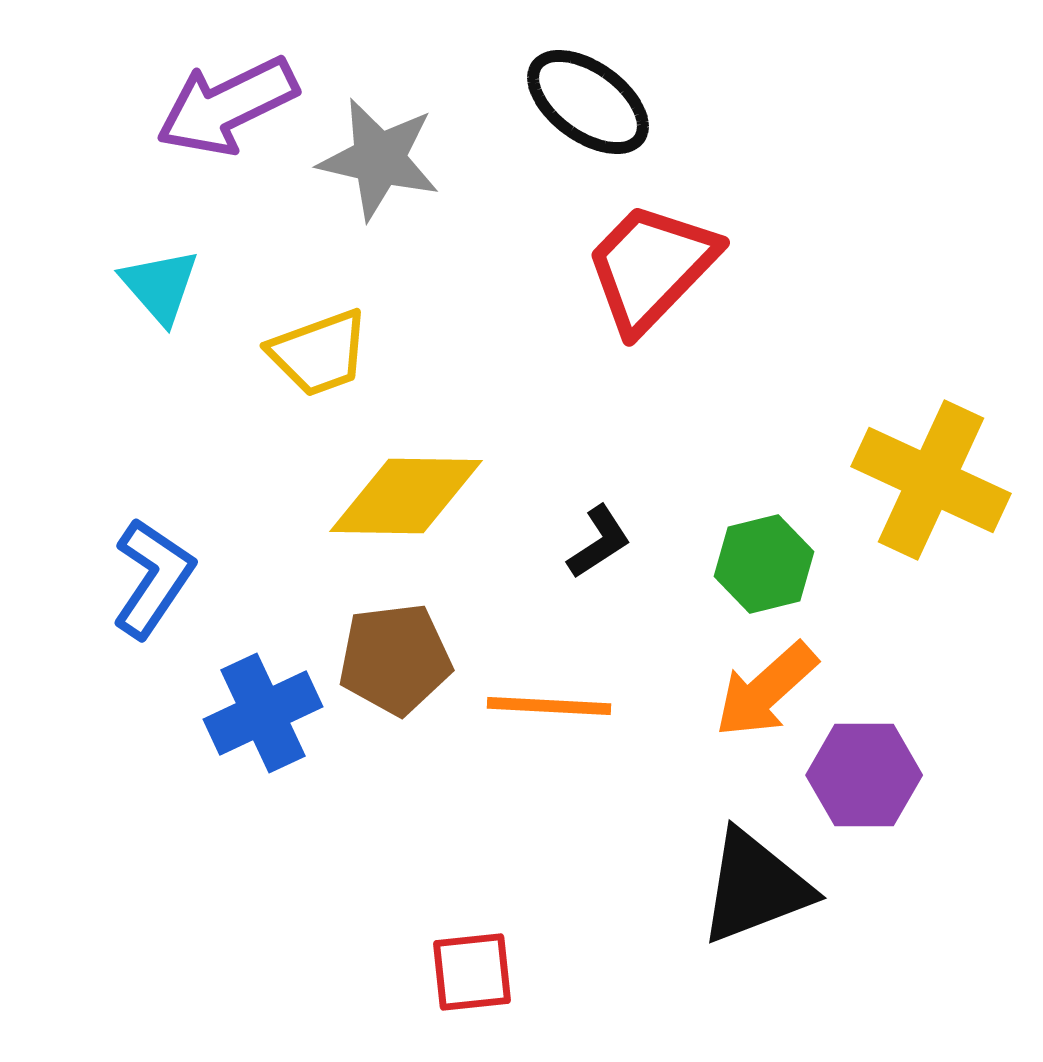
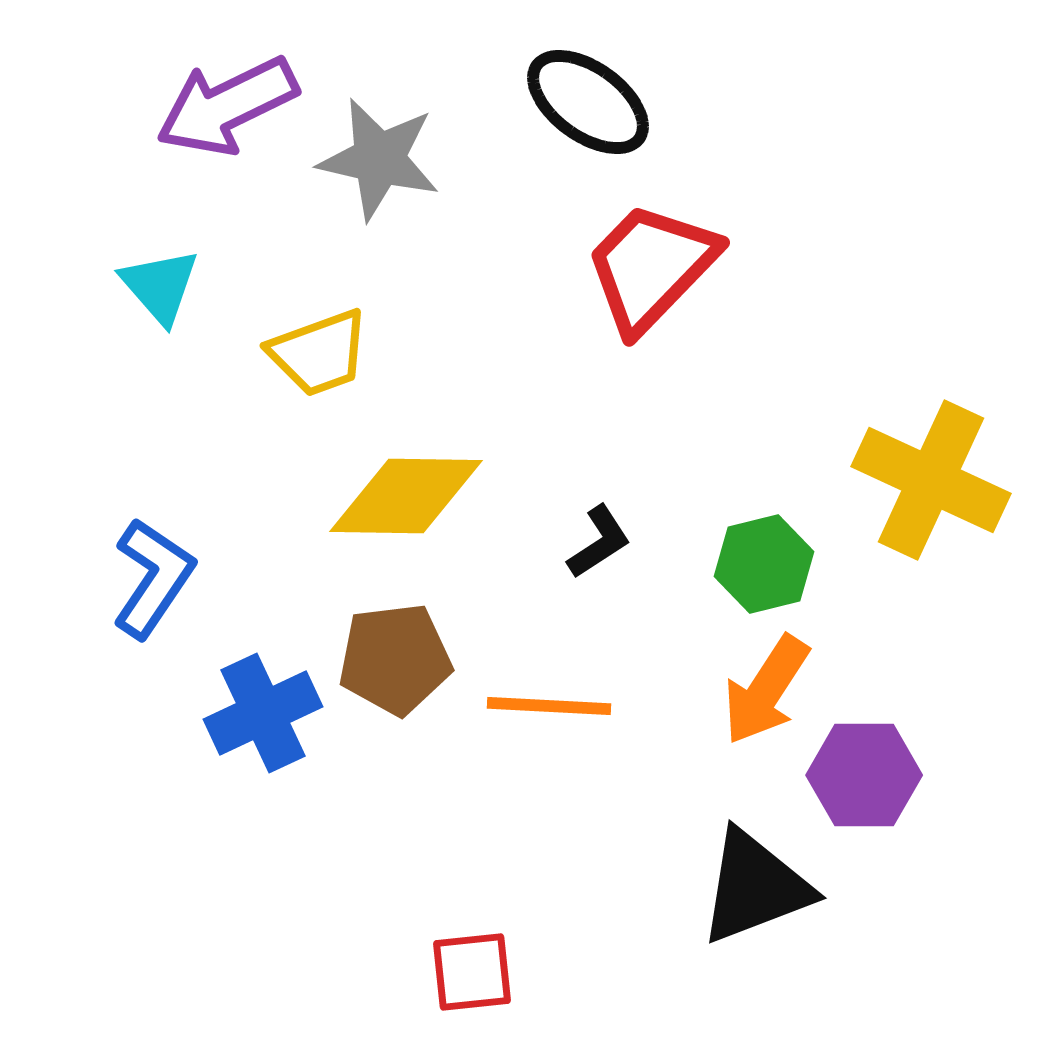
orange arrow: rotated 15 degrees counterclockwise
